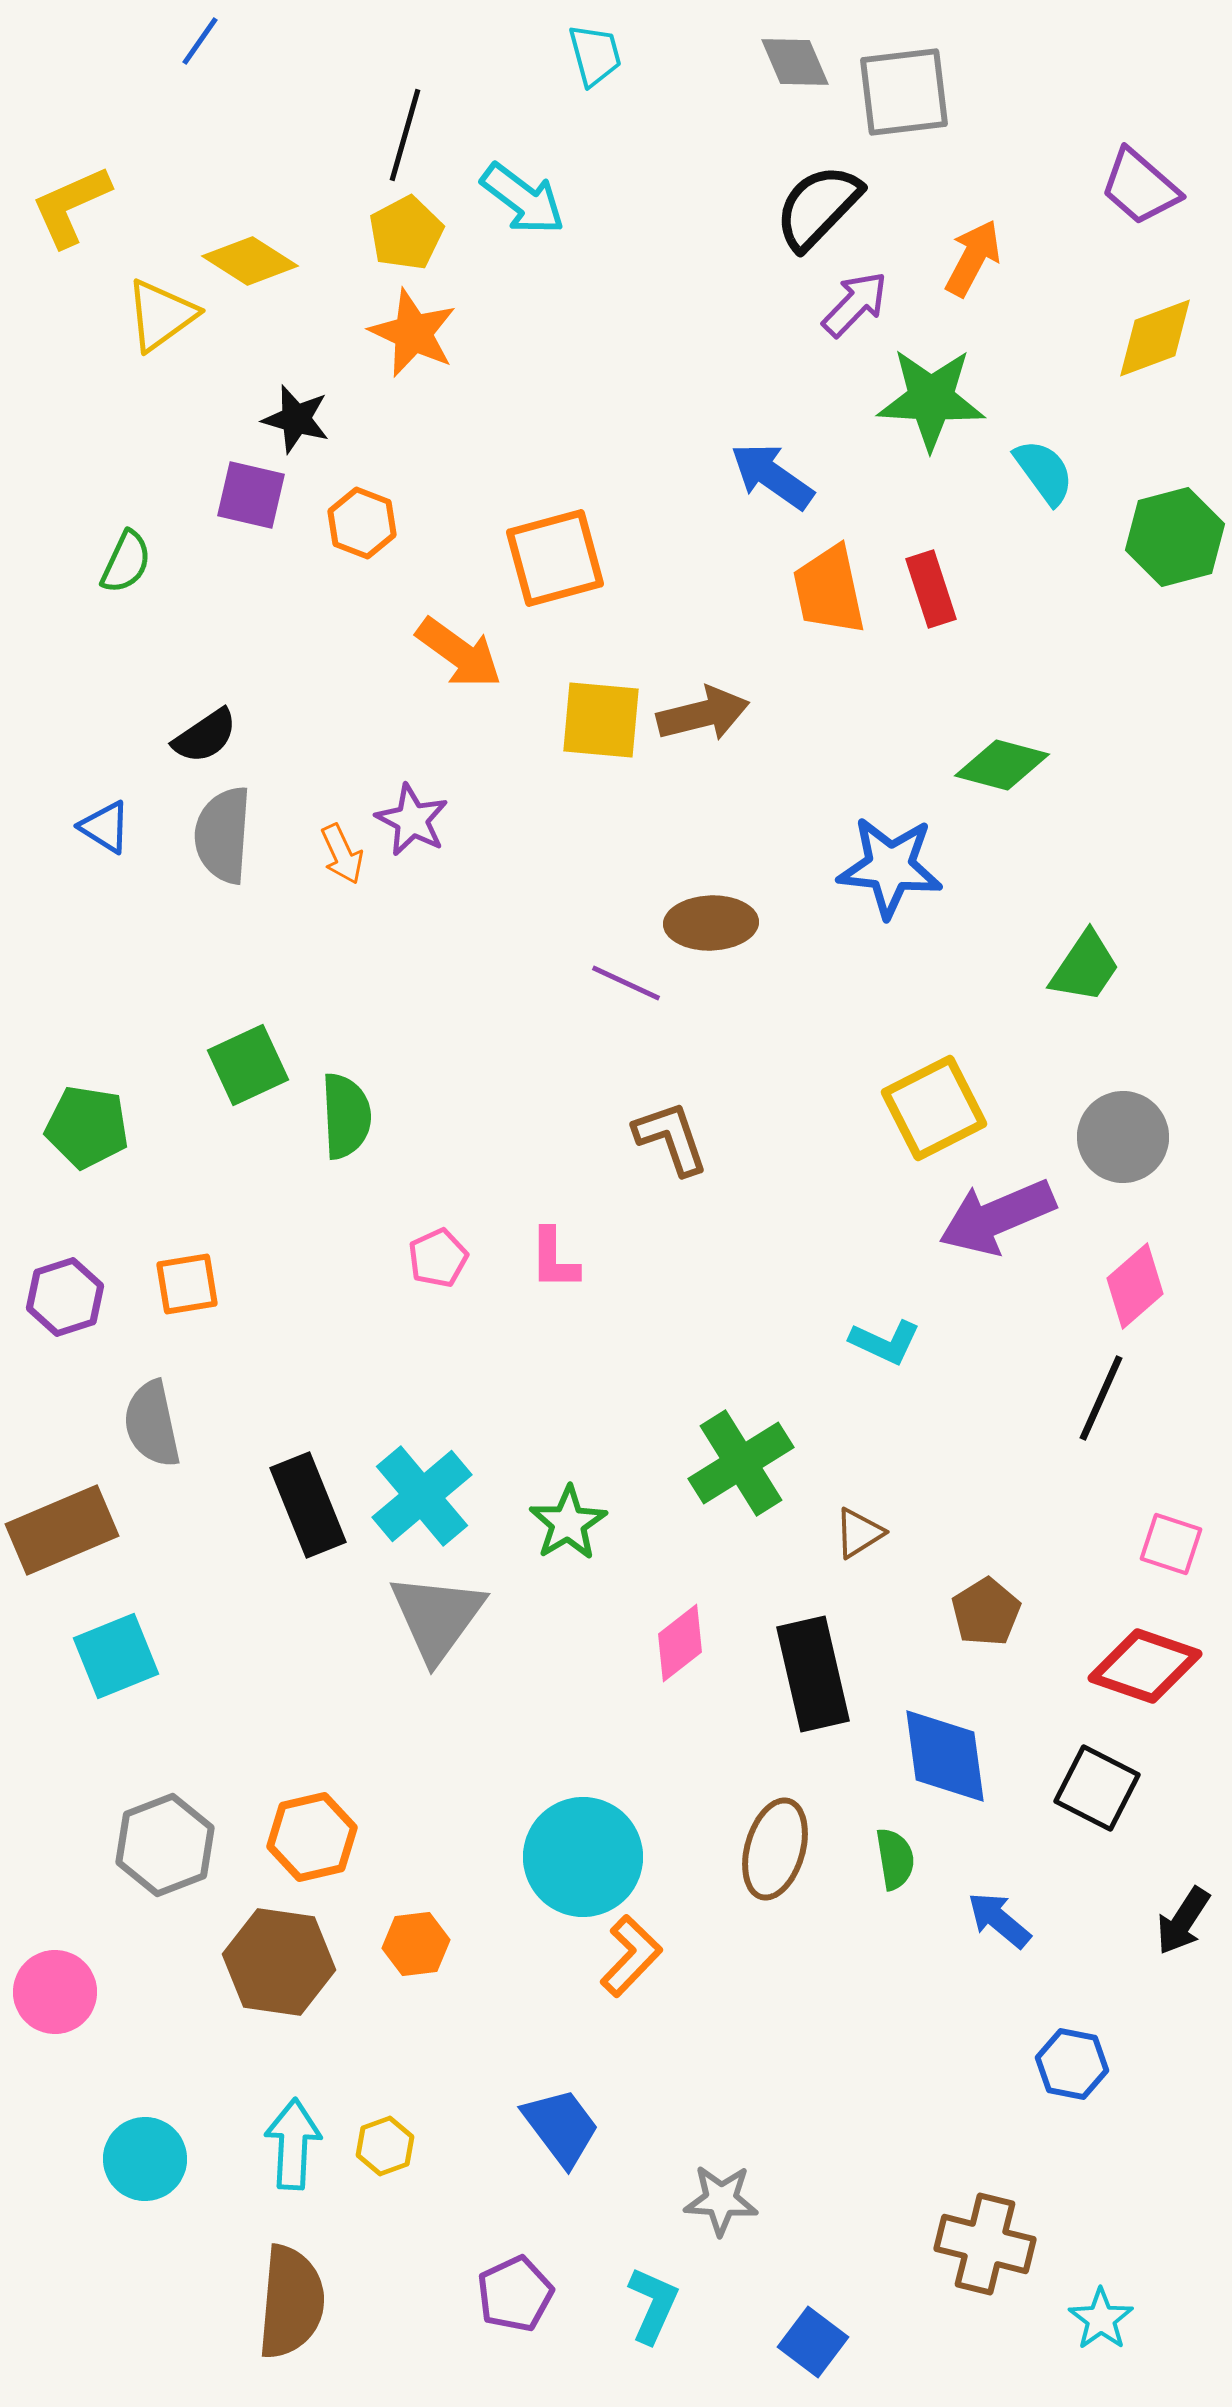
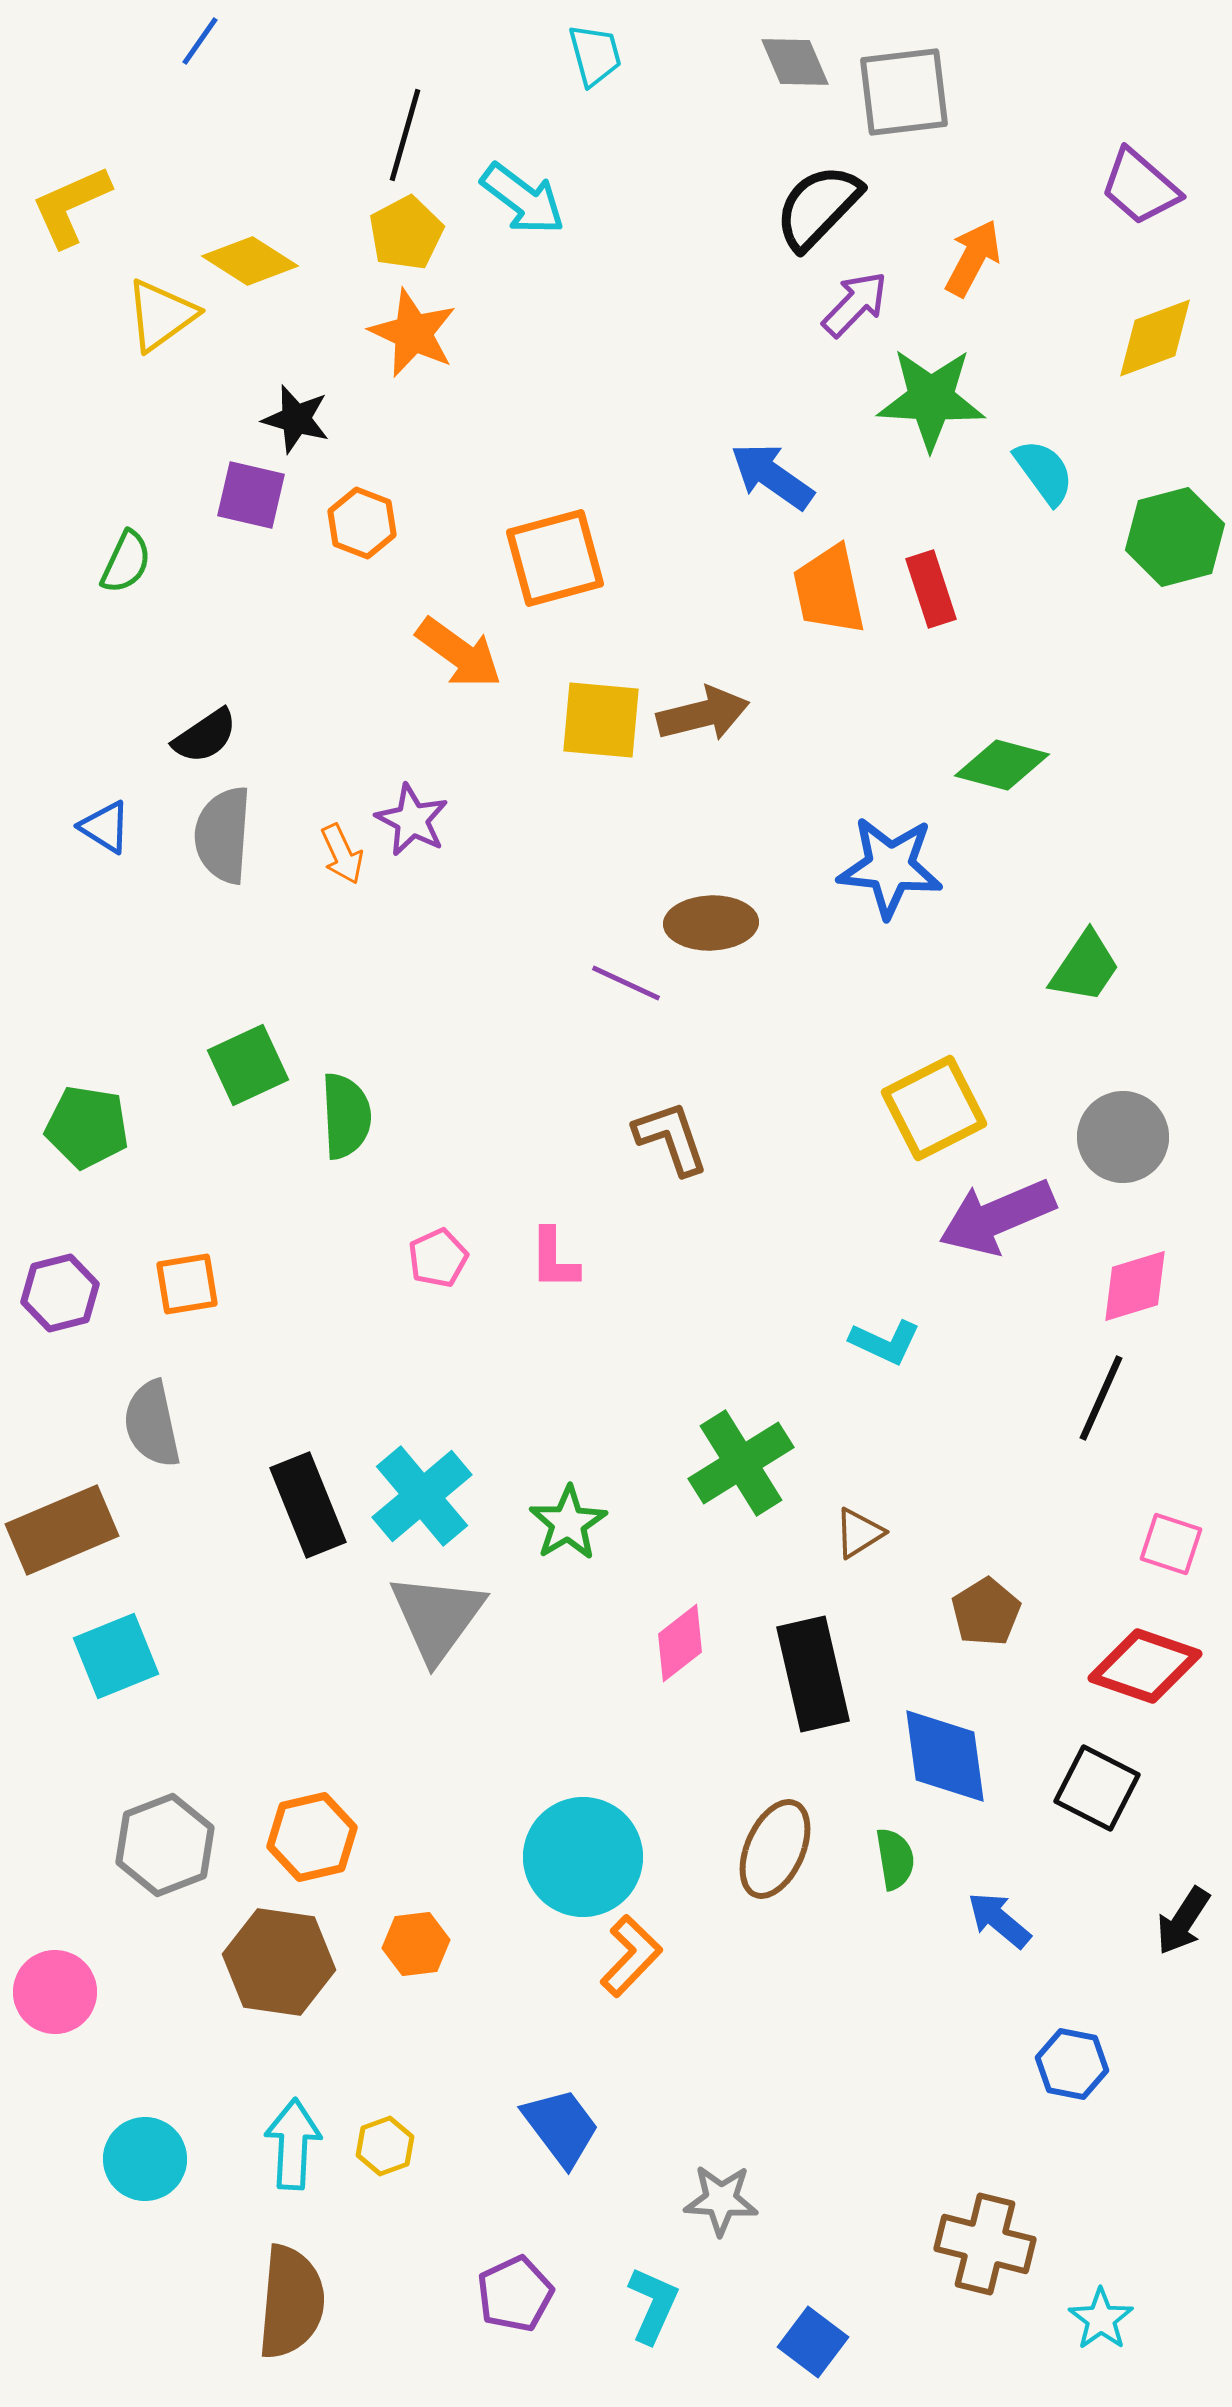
pink diamond at (1135, 1286): rotated 24 degrees clockwise
purple hexagon at (65, 1297): moved 5 px left, 4 px up; rotated 4 degrees clockwise
brown ellipse at (775, 1849): rotated 8 degrees clockwise
